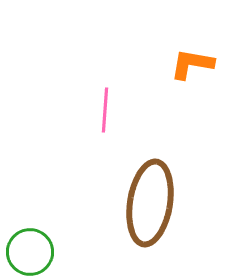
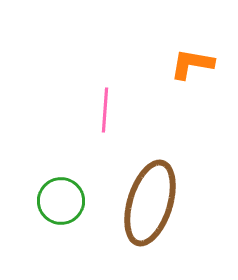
brown ellipse: rotated 8 degrees clockwise
green circle: moved 31 px right, 51 px up
